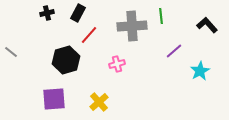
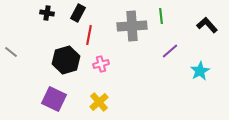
black cross: rotated 24 degrees clockwise
red line: rotated 30 degrees counterclockwise
purple line: moved 4 px left
pink cross: moved 16 px left
purple square: rotated 30 degrees clockwise
